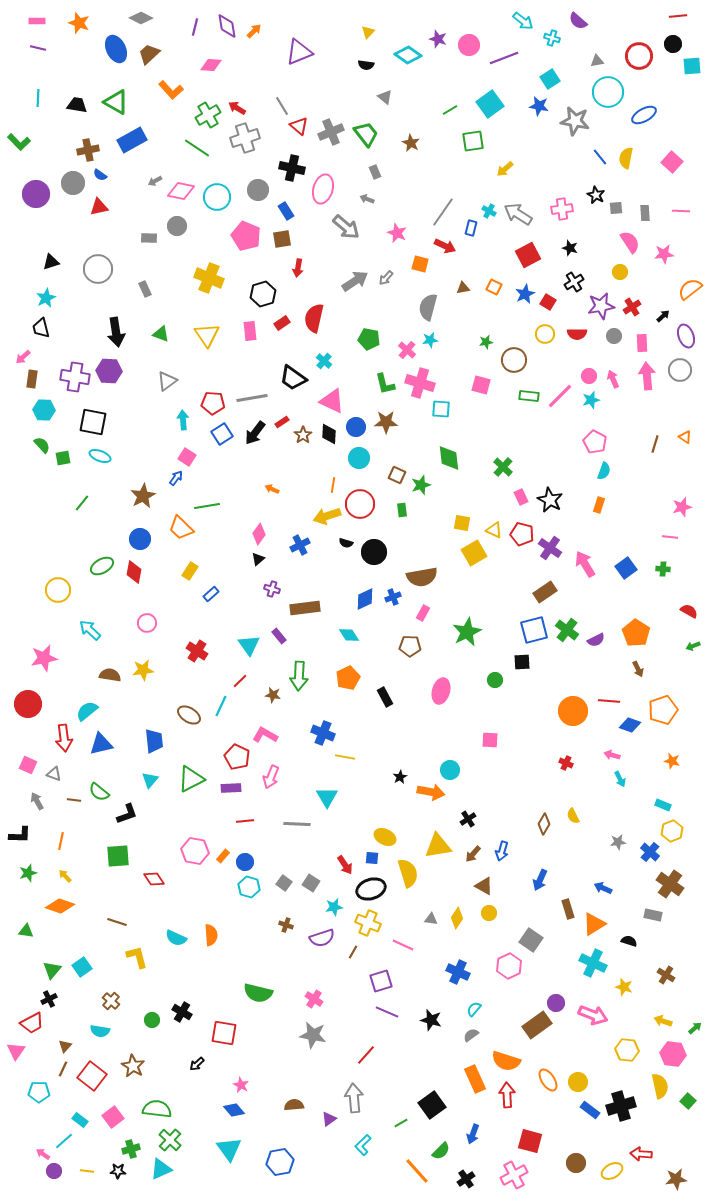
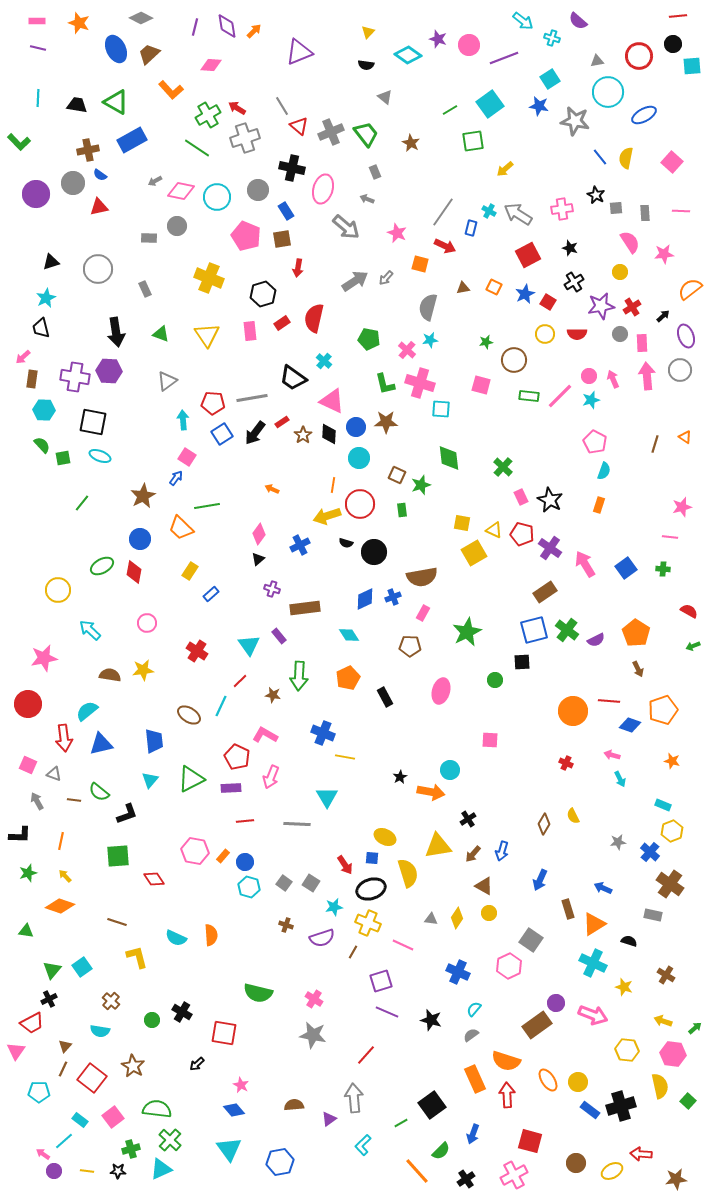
gray circle at (614, 336): moved 6 px right, 2 px up
red square at (92, 1076): moved 2 px down
